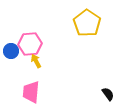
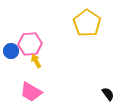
pink trapezoid: rotated 65 degrees counterclockwise
